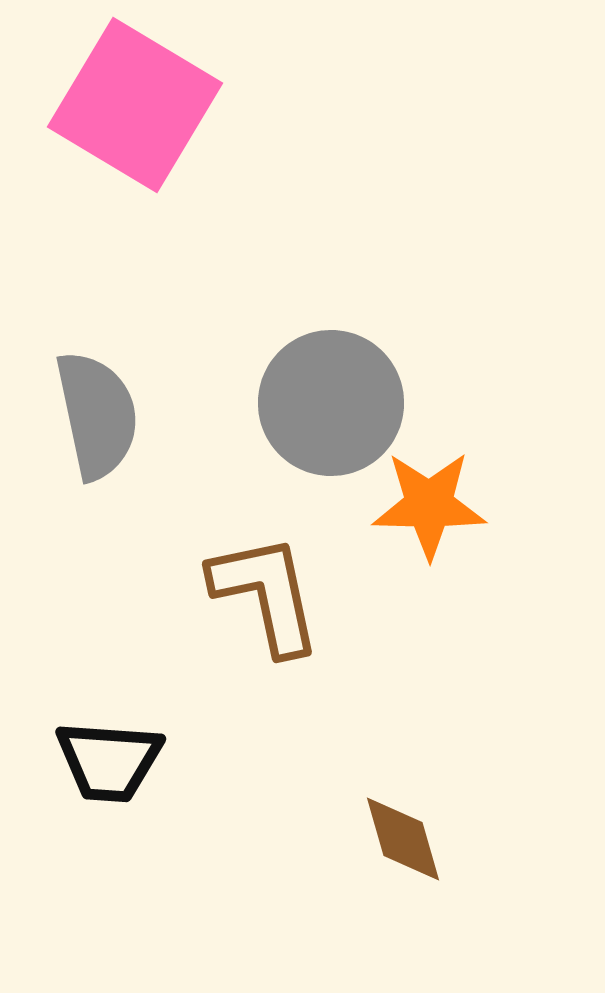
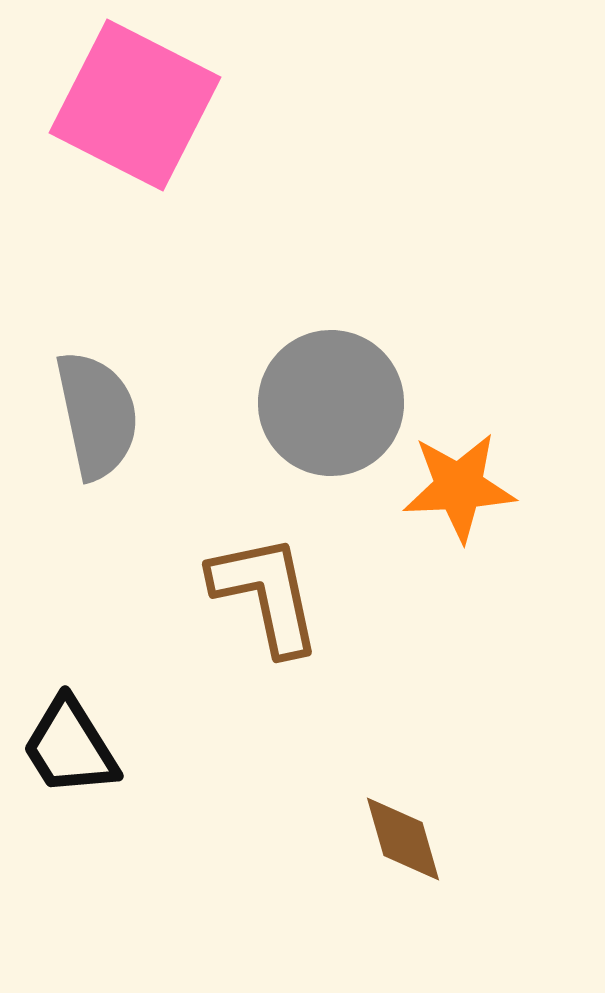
pink square: rotated 4 degrees counterclockwise
orange star: moved 30 px right, 18 px up; rotated 4 degrees counterclockwise
black trapezoid: moved 39 px left, 14 px up; rotated 54 degrees clockwise
